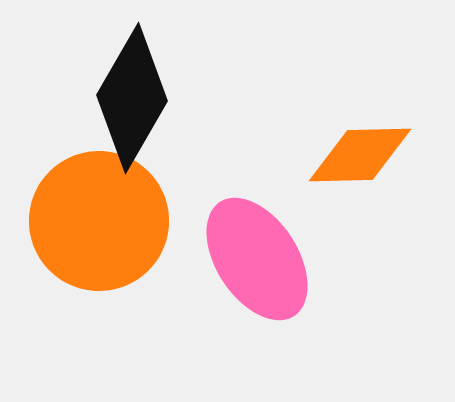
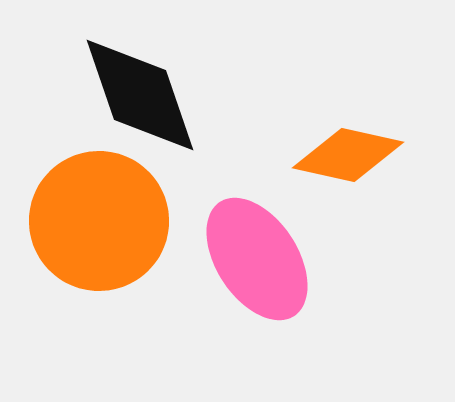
black diamond: moved 8 px right, 3 px up; rotated 49 degrees counterclockwise
orange diamond: moved 12 px left; rotated 14 degrees clockwise
